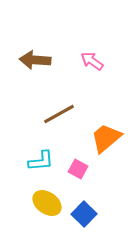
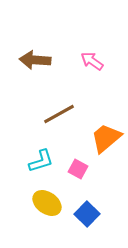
cyan L-shape: rotated 12 degrees counterclockwise
blue square: moved 3 px right
